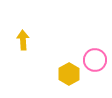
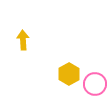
pink circle: moved 24 px down
